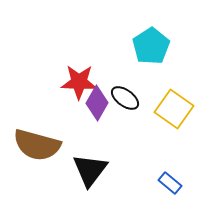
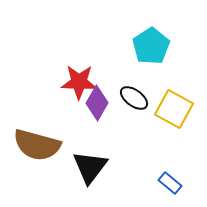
black ellipse: moved 9 px right
yellow square: rotated 6 degrees counterclockwise
black triangle: moved 3 px up
